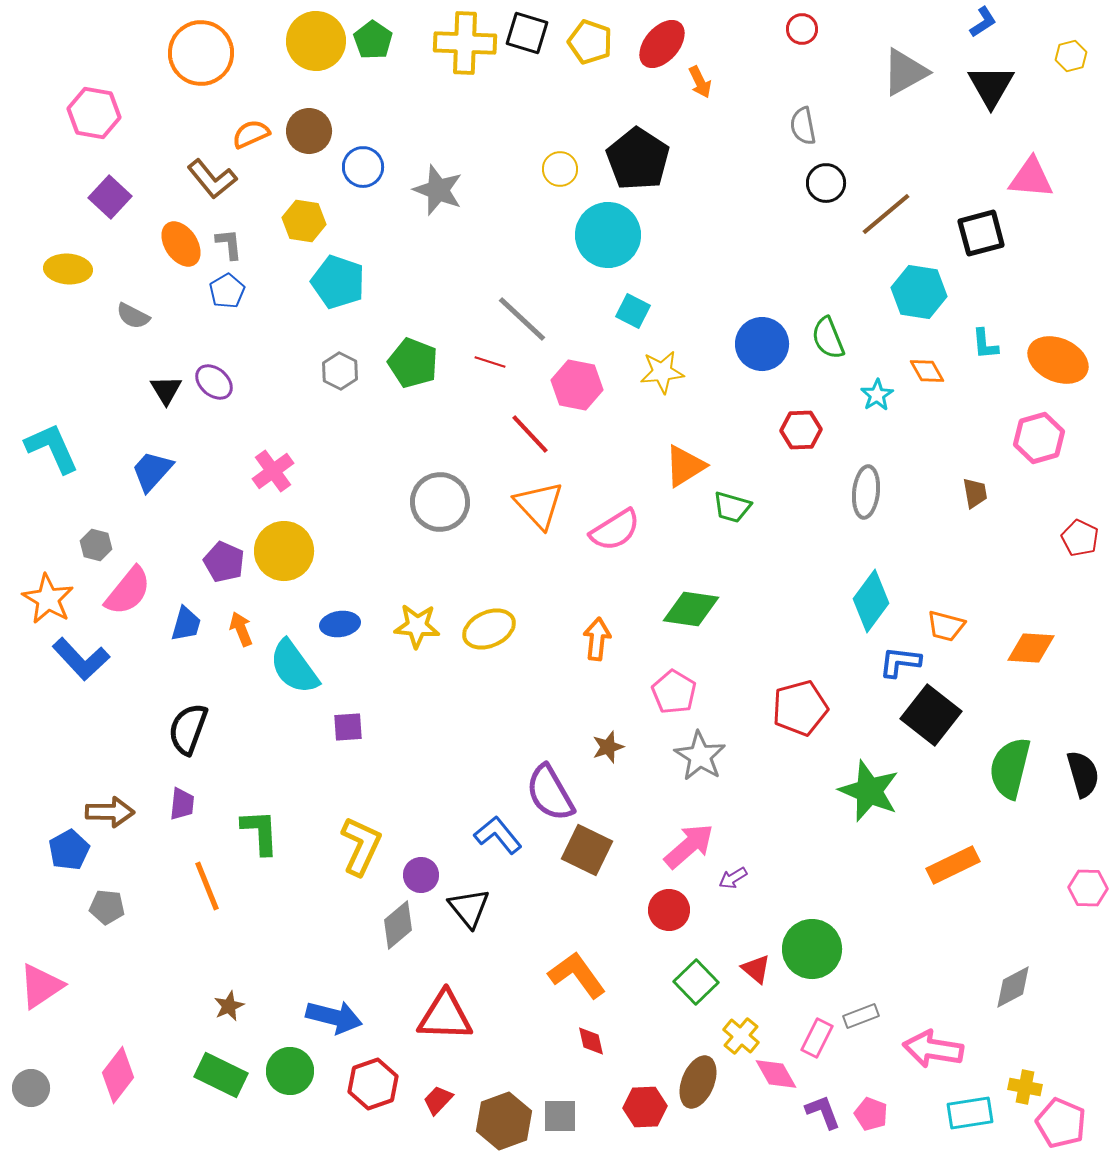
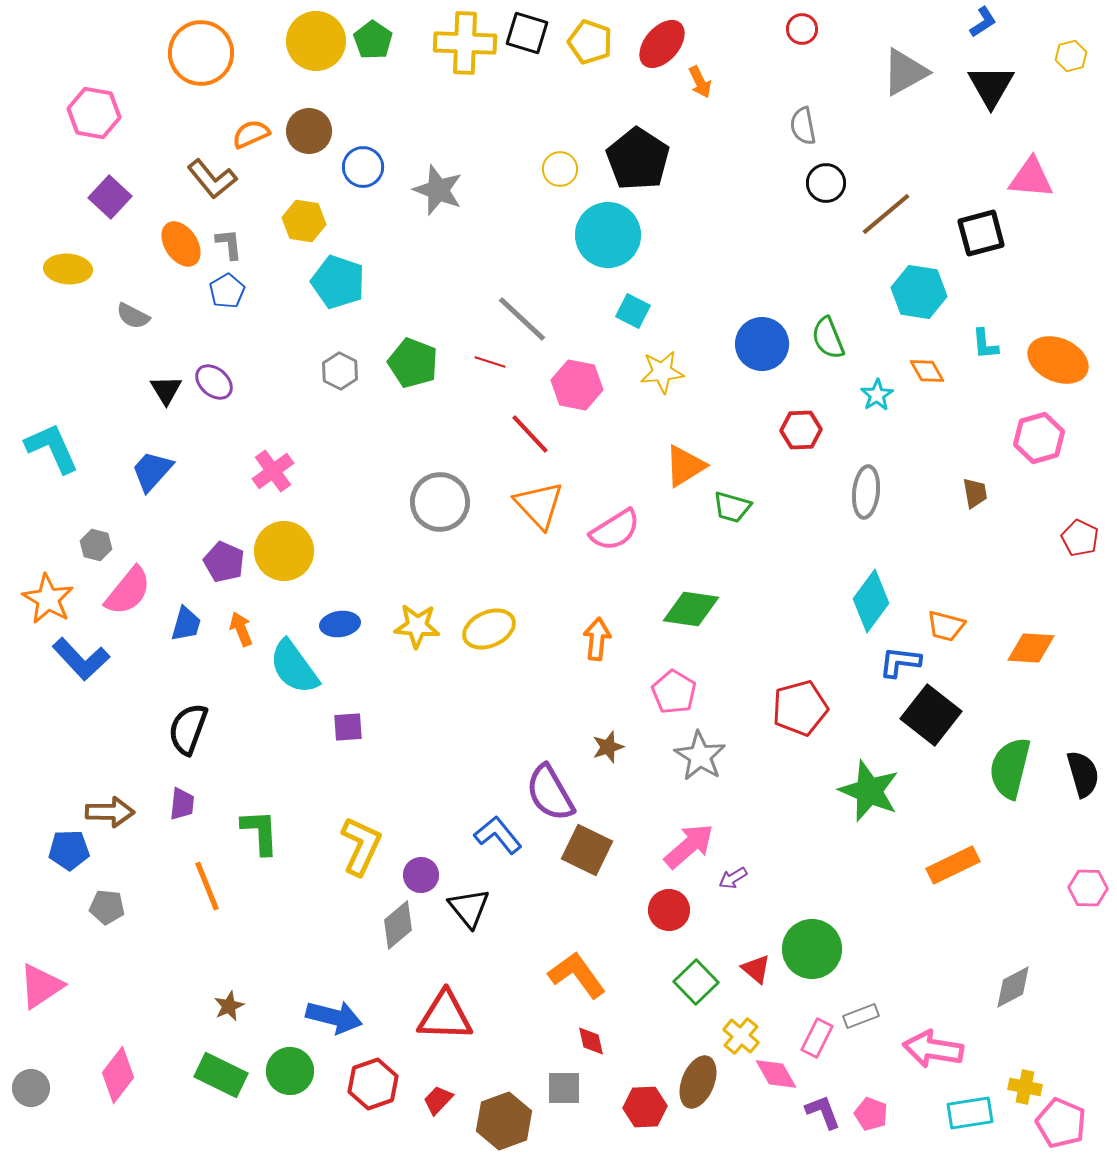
blue pentagon at (69, 850): rotated 27 degrees clockwise
gray square at (560, 1116): moved 4 px right, 28 px up
